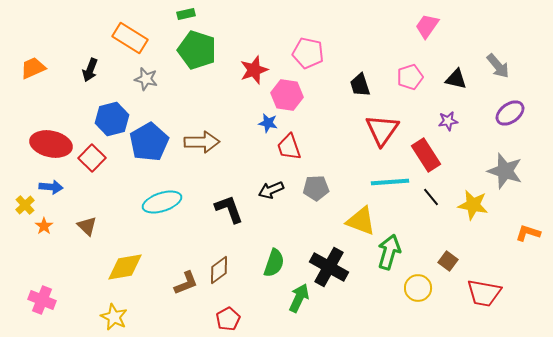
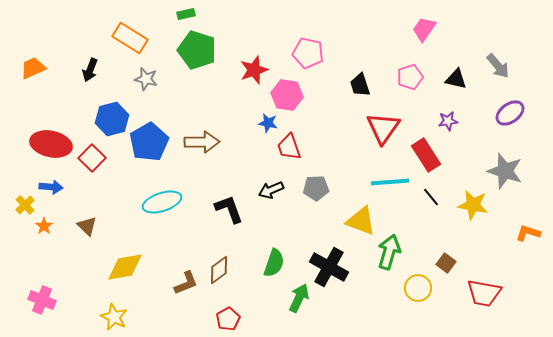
pink trapezoid at (427, 26): moved 3 px left, 3 px down
red triangle at (382, 130): moved 1 px right, 2 px up
brown square at (448, 261): moved 2 px left, 2 px down
